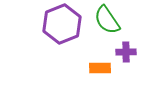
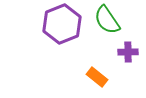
purple cross: moved 2 px right
orange rectangle: moved 3 px left, 9 px down; rotated 40 degrees clockwise
